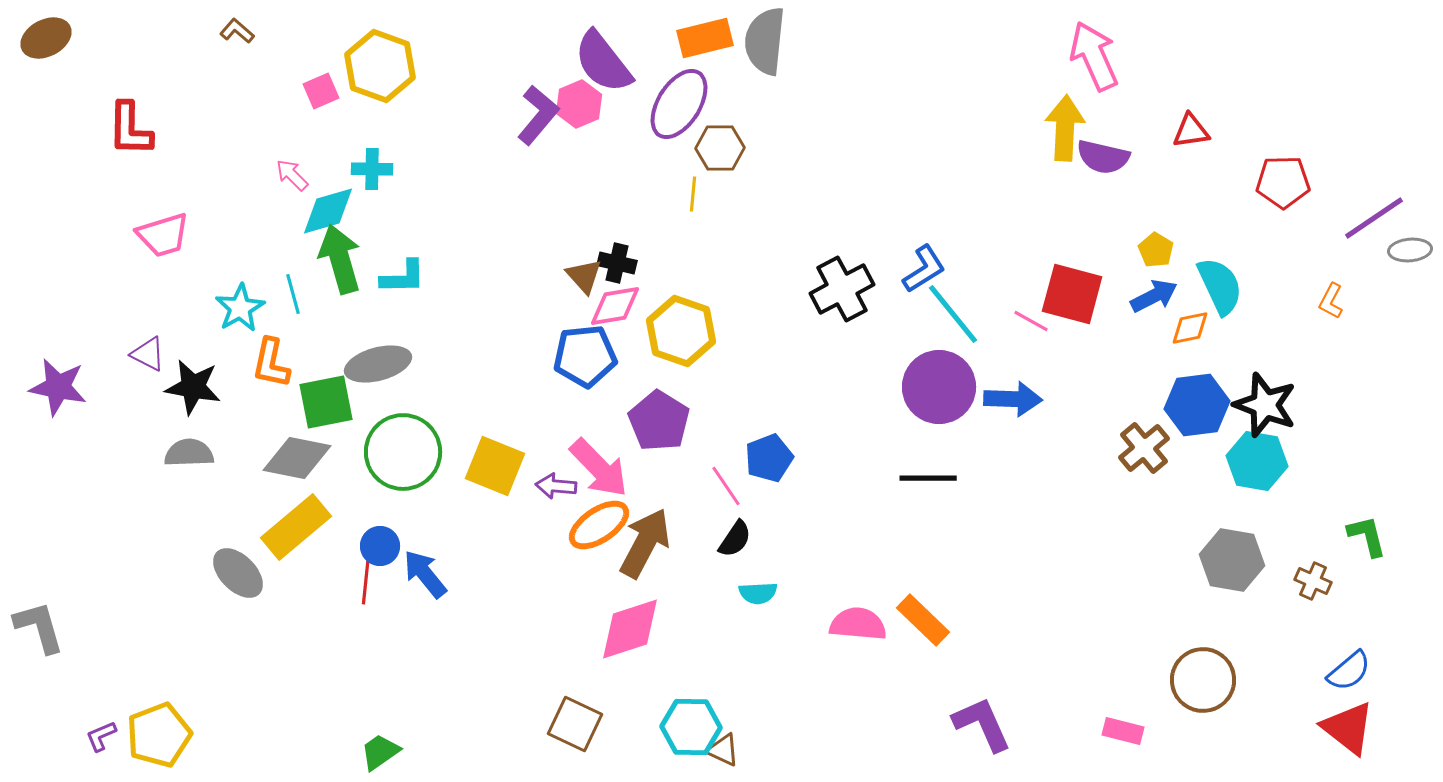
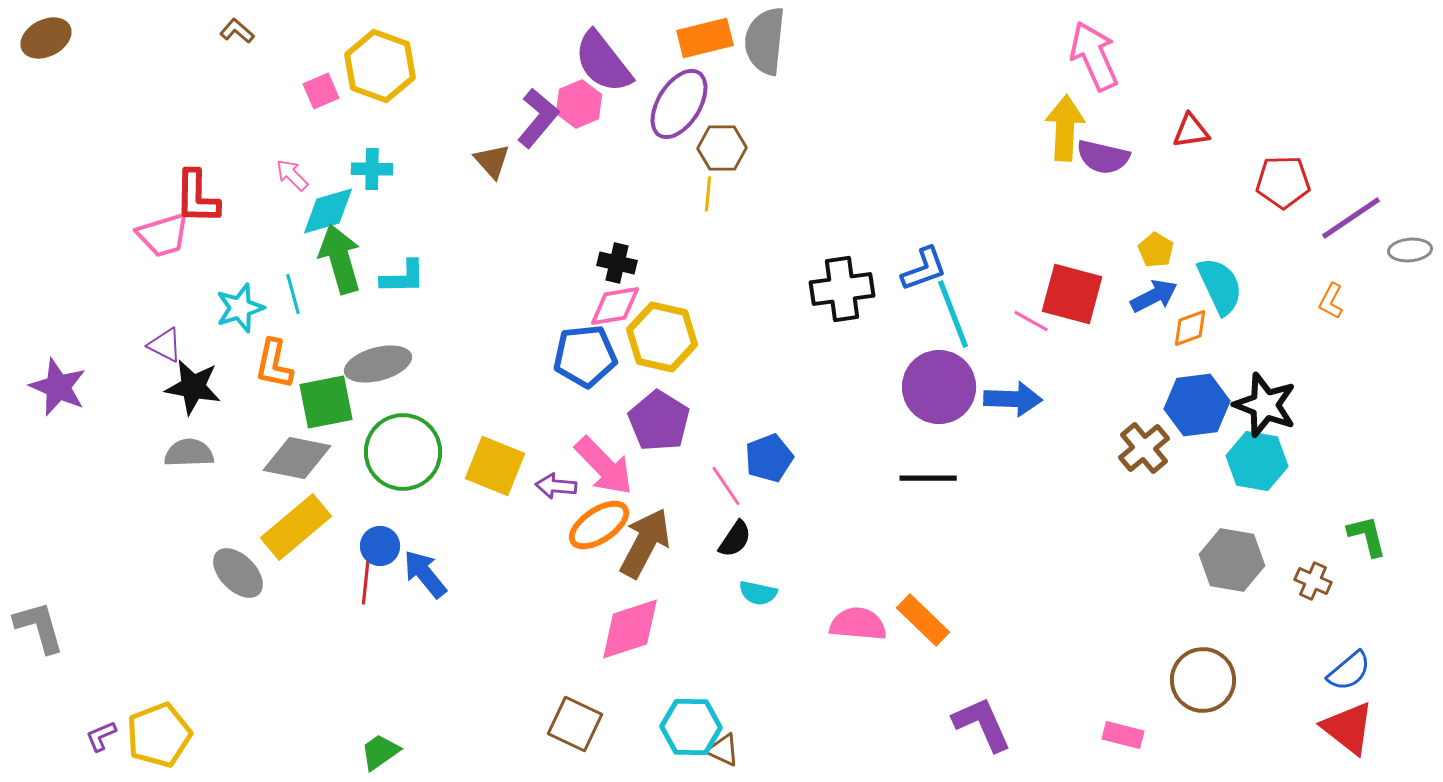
purple L-shape at (538, 115): moved 3 px down
red L-shape at (130, 129): moved 67 px right, 68 px down
brown hexagon at (720, 148): moved 2 px right
yellow line at (693, 194): moved 15 px right
purple line at (1374, 218): moved 23 px left
blue L-shape at (924, 269): rotated 12 degrees clockwise
brown triangle at (584, 276): moved 92 px left, 115 px up
black cross at (842, 289): rotated 20 degrees clockwise
cyan star at (240, 308): rotated 12 degrees clockwise
cyan line at (953, 314): rotated 18 degrees clockwise
orange diamond at (1190, 328): rotated 9 degrees counterclockwise
yellow hexagon at (681, 331): moved 19 px left, 6 px down; rotated 6 degrees counterclockwise
purple triangle at (148, 354): moved 17 px right, 9 px up
orange L-shape at (271, 363): moved 3 px right, 1 px down
purple star at (58, 387): rotated 12 degrees clockwise
pink arrow at (599, 468): moved 5 px right, 2 px up
cyan semicircle at (758, 593): rotated 15 degrees clockwise
pink rectangle at (1123, 731): moved 4 px down
